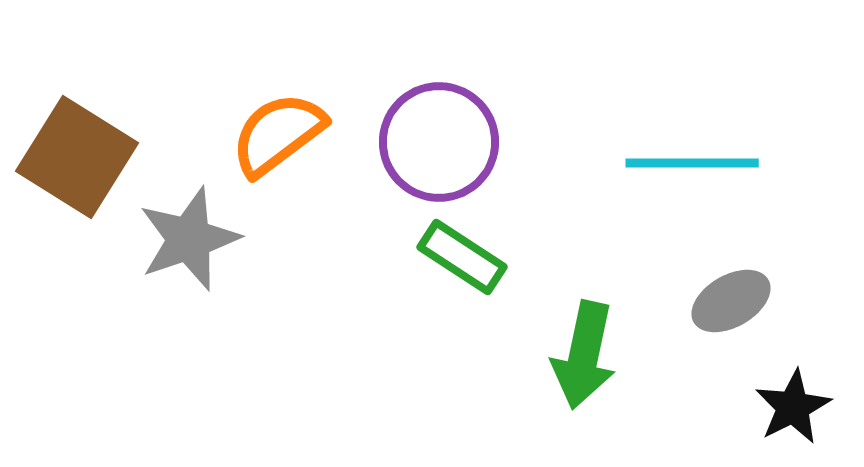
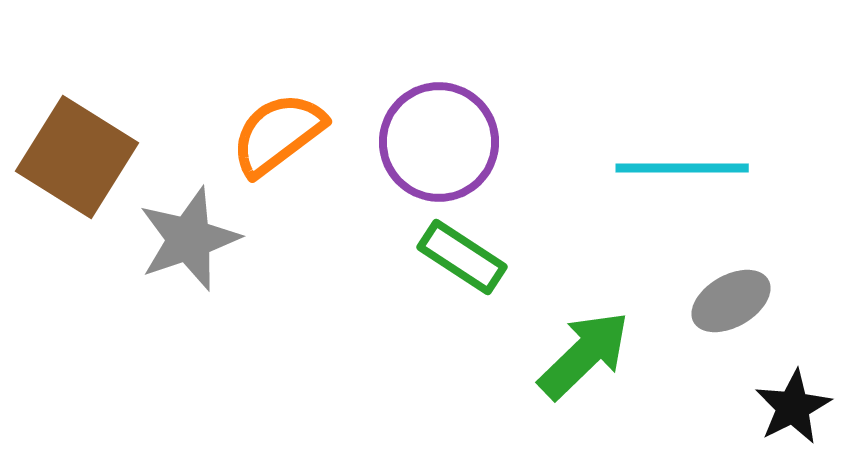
cyan line: moved 10 px left, 5 px down
green arrow: rotated 146 degrees counterclockwise
